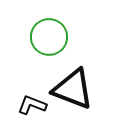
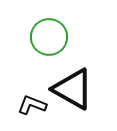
black triangle: rotated 9 degrees clockwise
